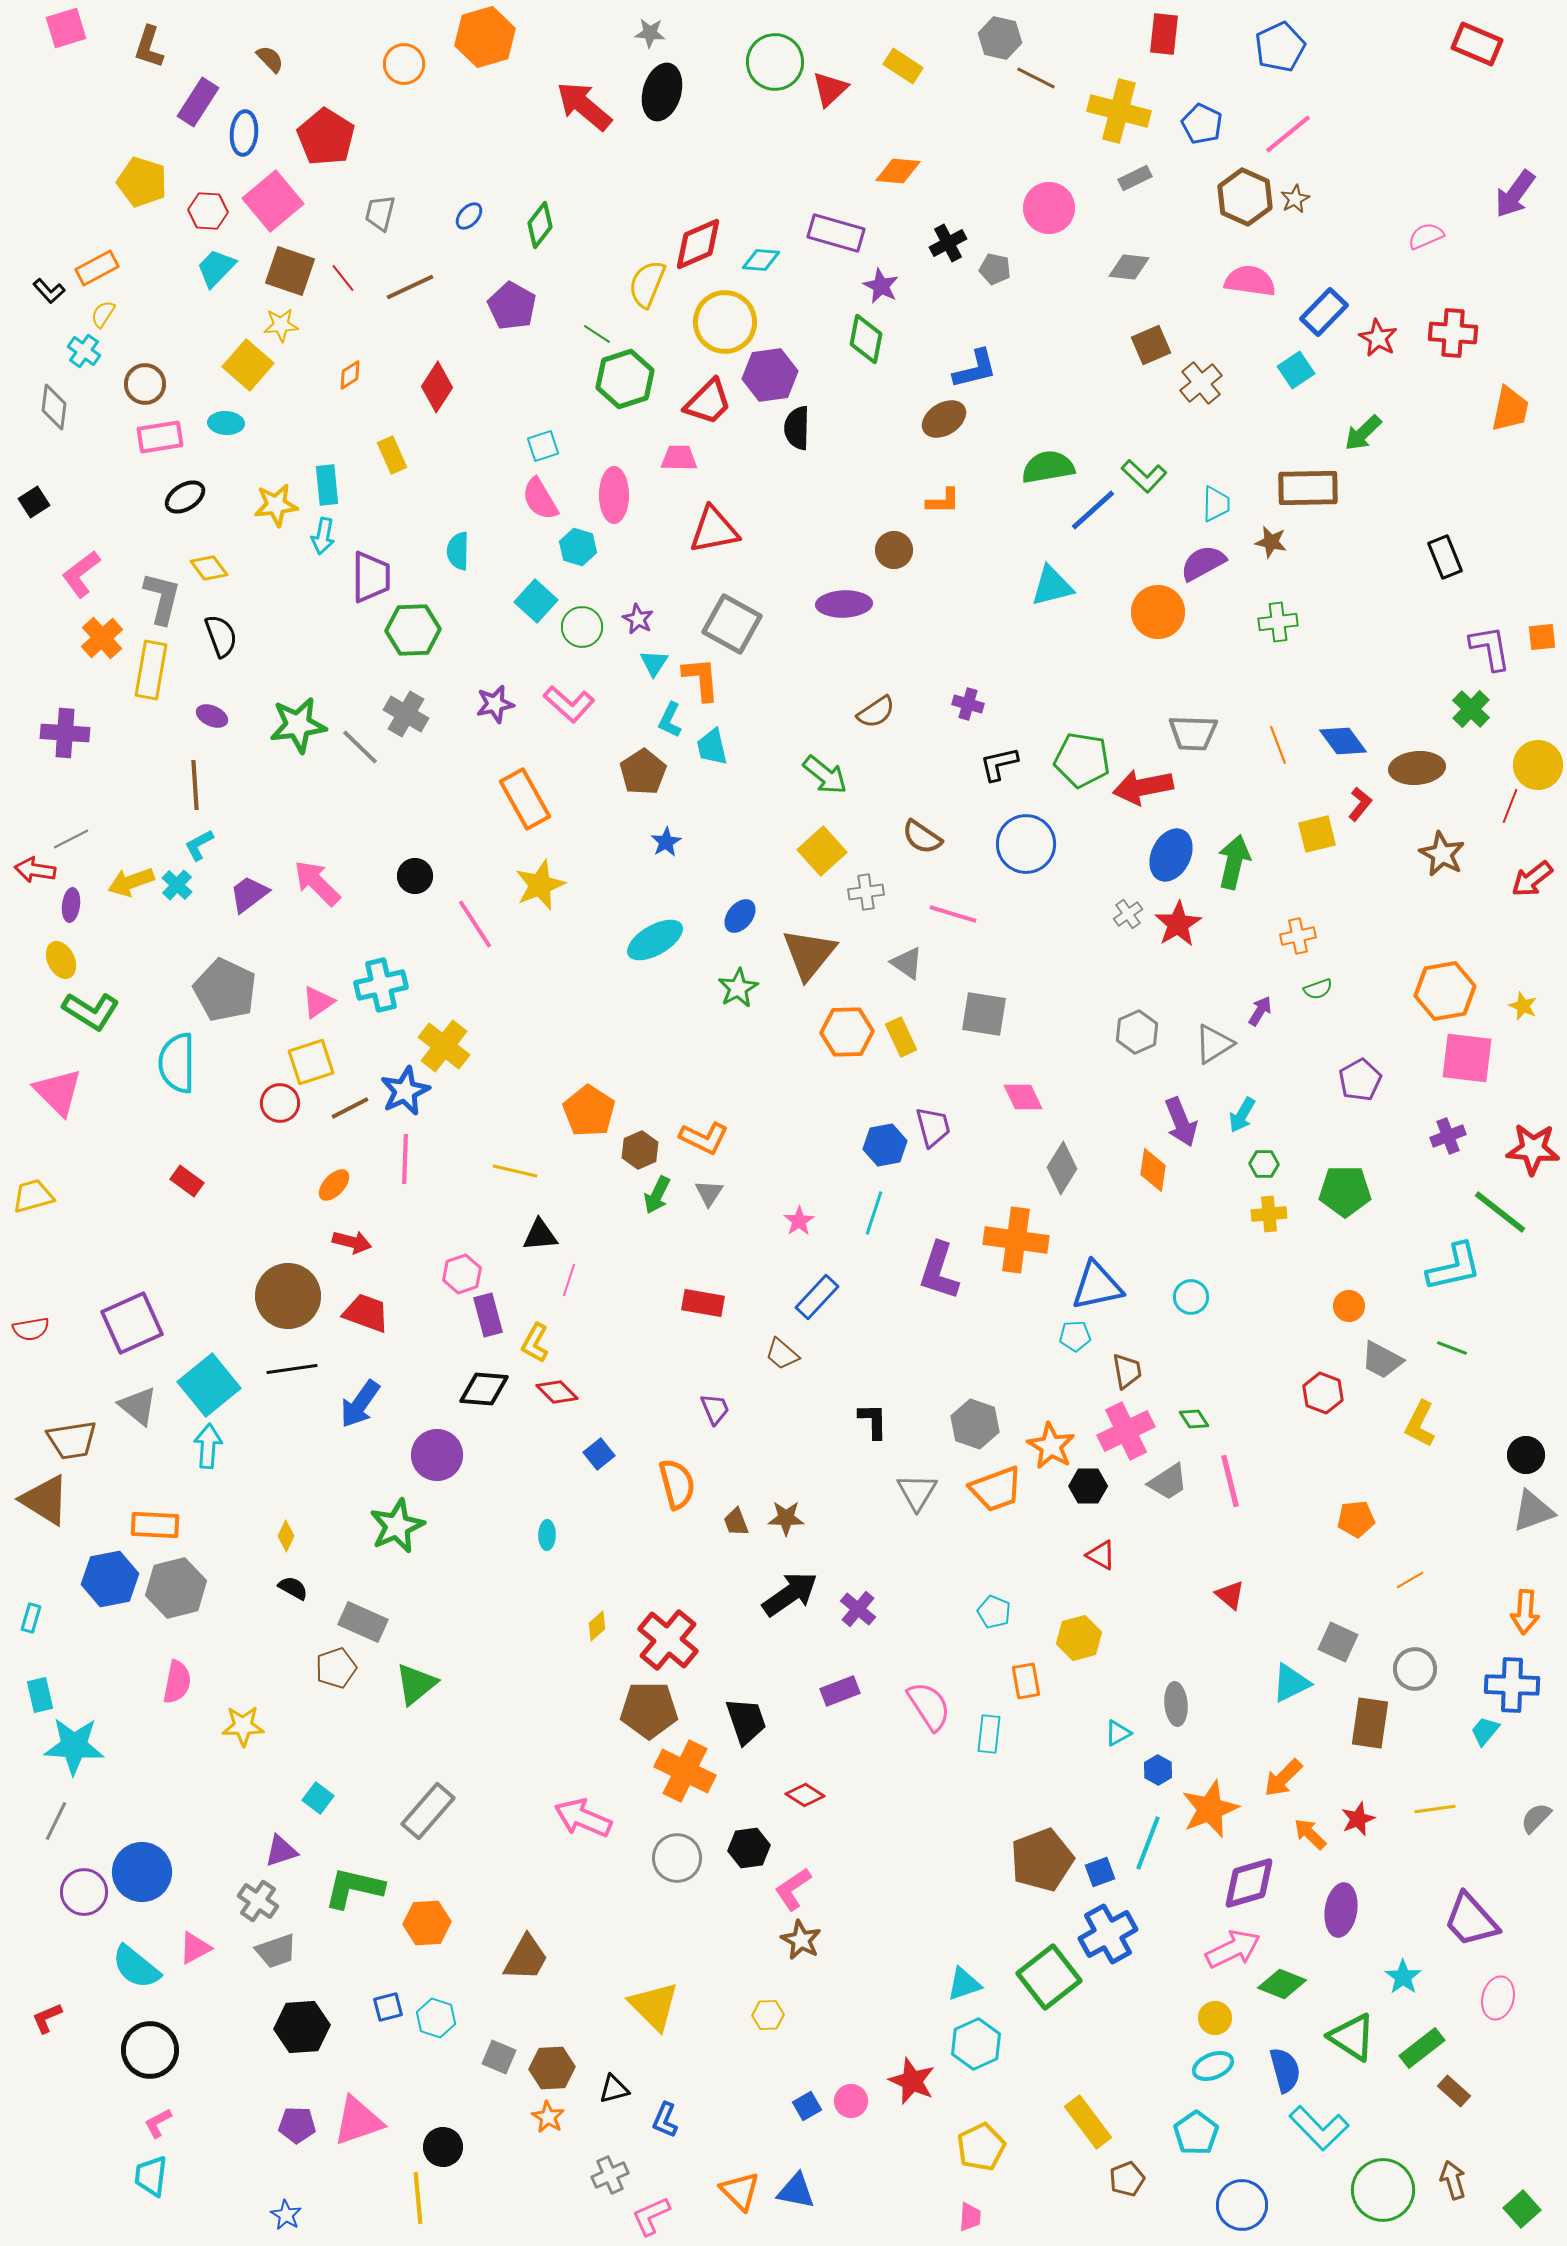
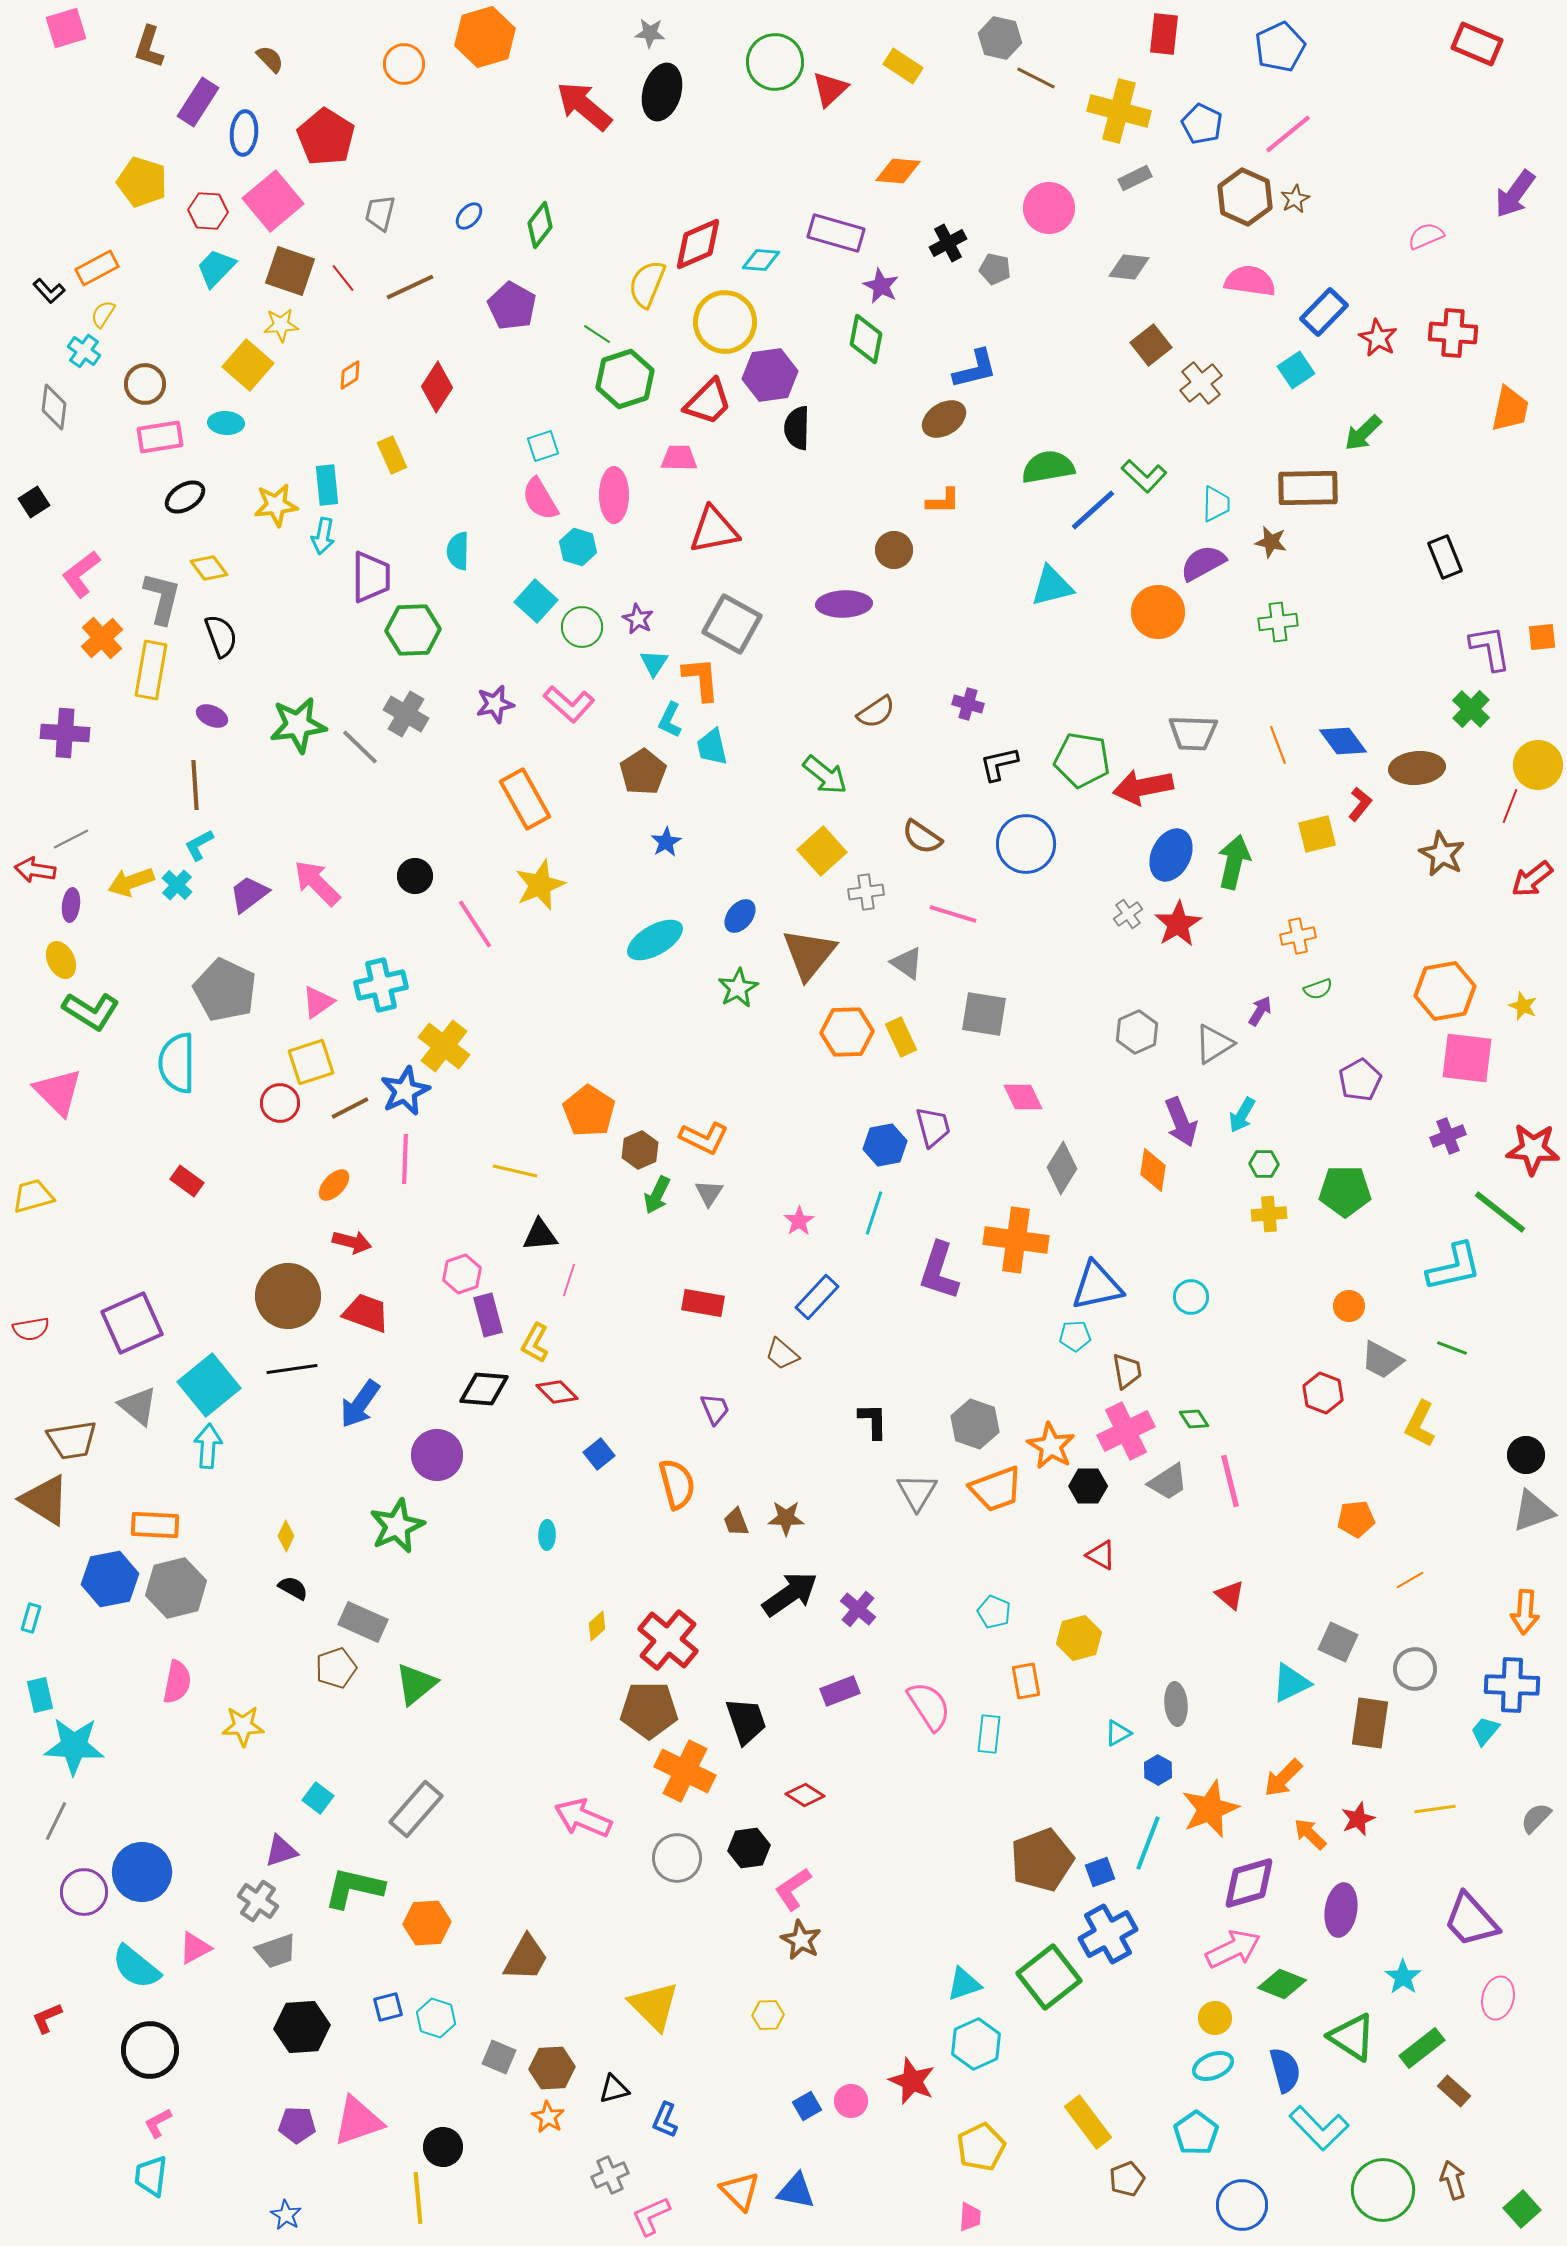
brown square at (1151, 345): rotated 15 degrees counterclockwise
gray rectangle at (428, 1811): moved 12 px left, 2 px up
